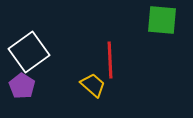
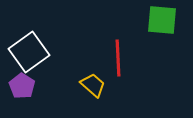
red line: moved 8 px right, 2 px up
